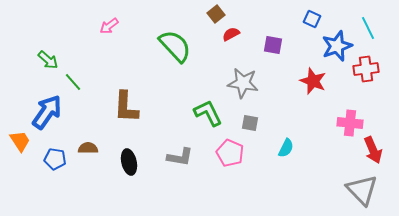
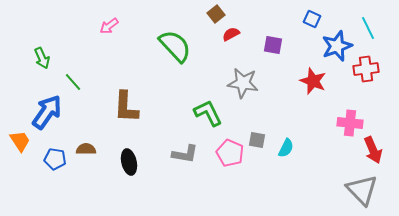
green arrow: moved 6 px left, 2 px up; rotated 25 degrees clockwise
gray square: moved 7 px right, 17 px down
brown semicircle: moved 2 px left, 1 px down
gray L-shape: moved 5 px right, 3 px up
